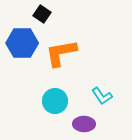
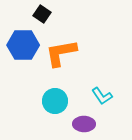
blue hexagon: moved 1 px right, 2 px down
